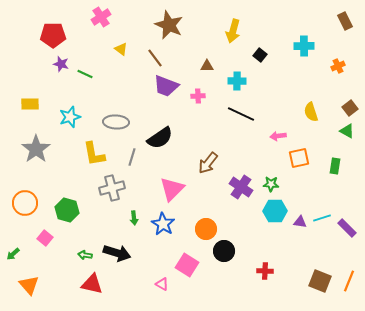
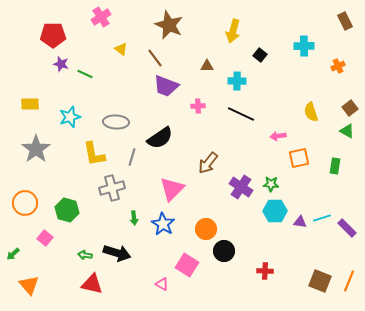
pink cross at (198, 96): moved 10 px down
